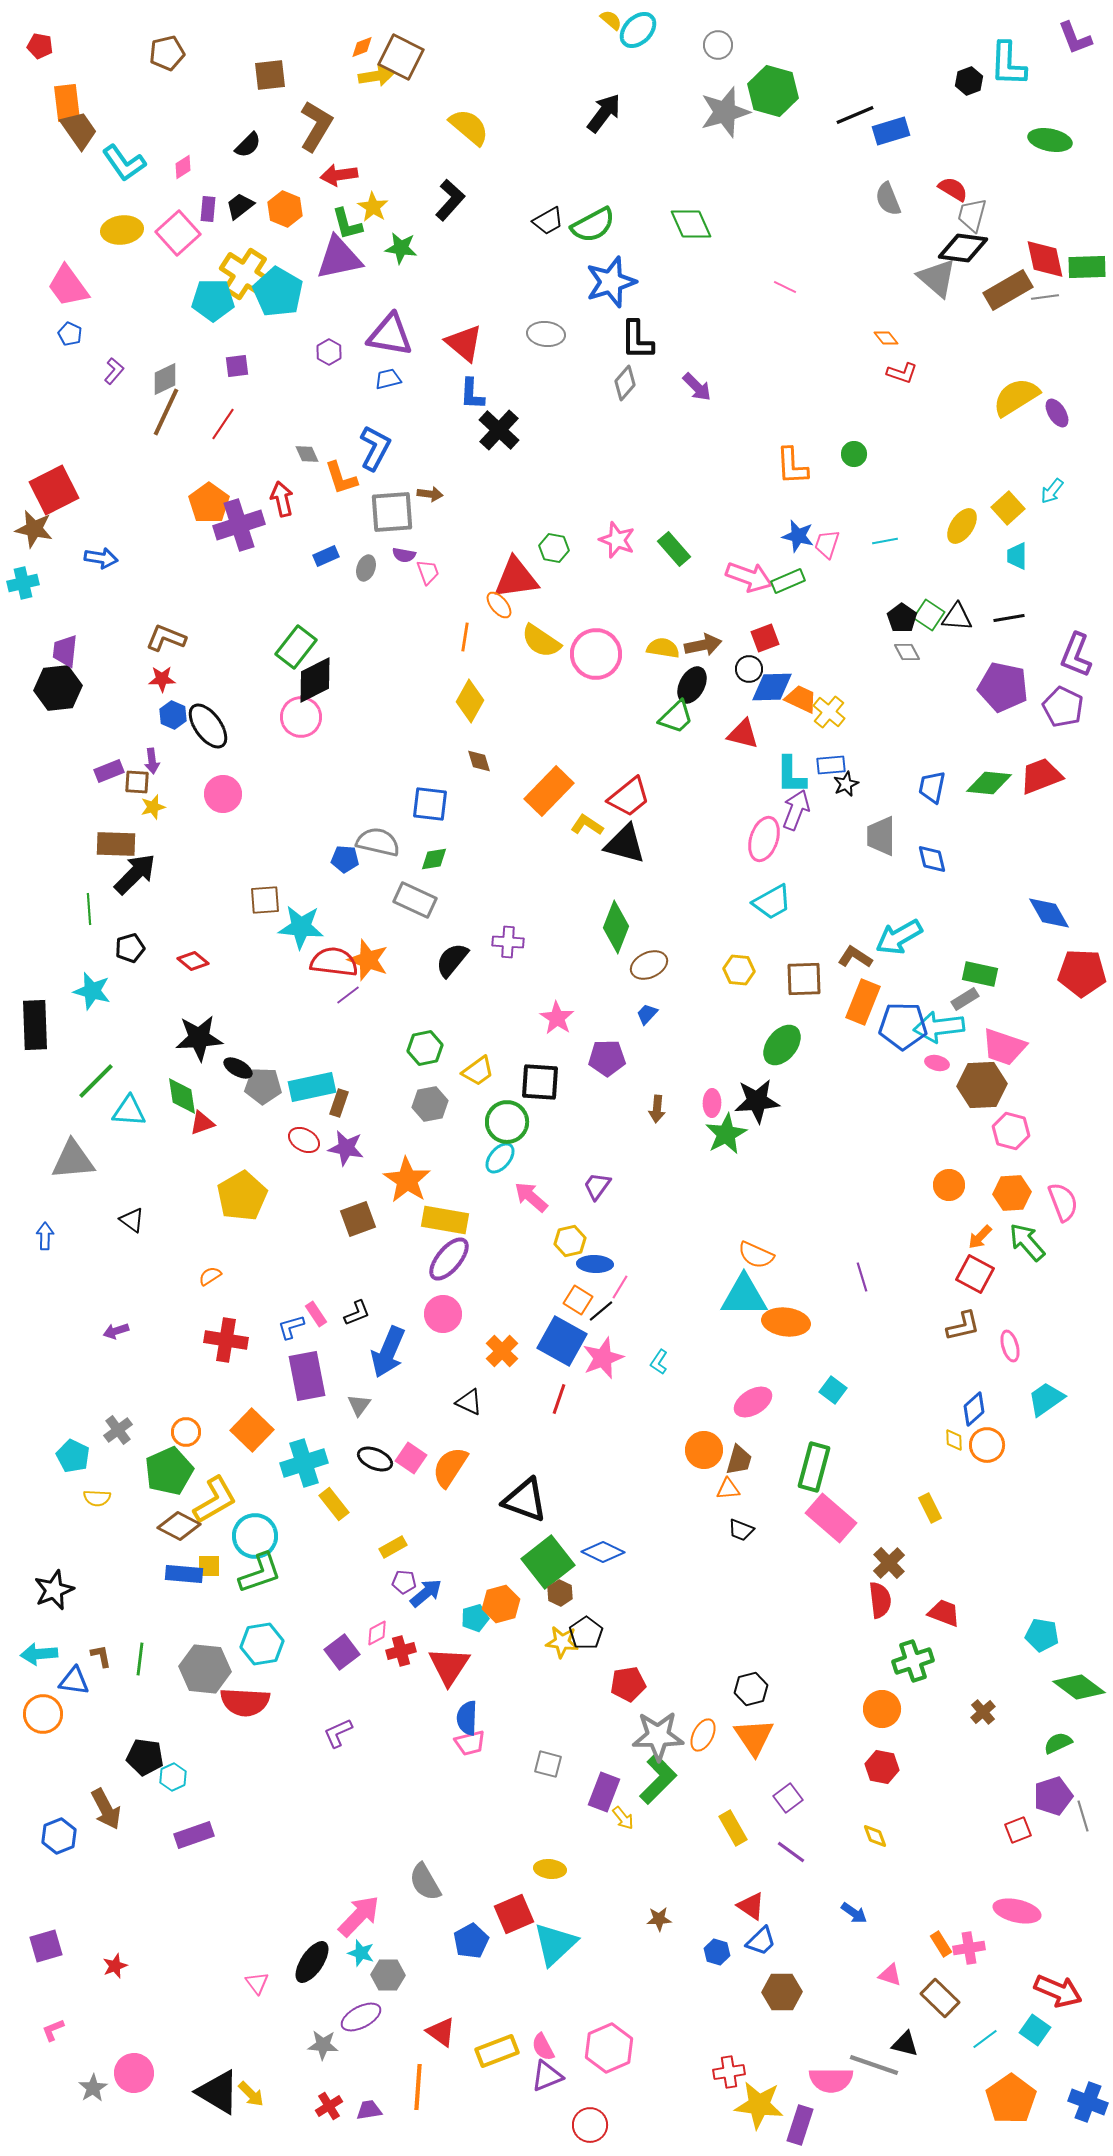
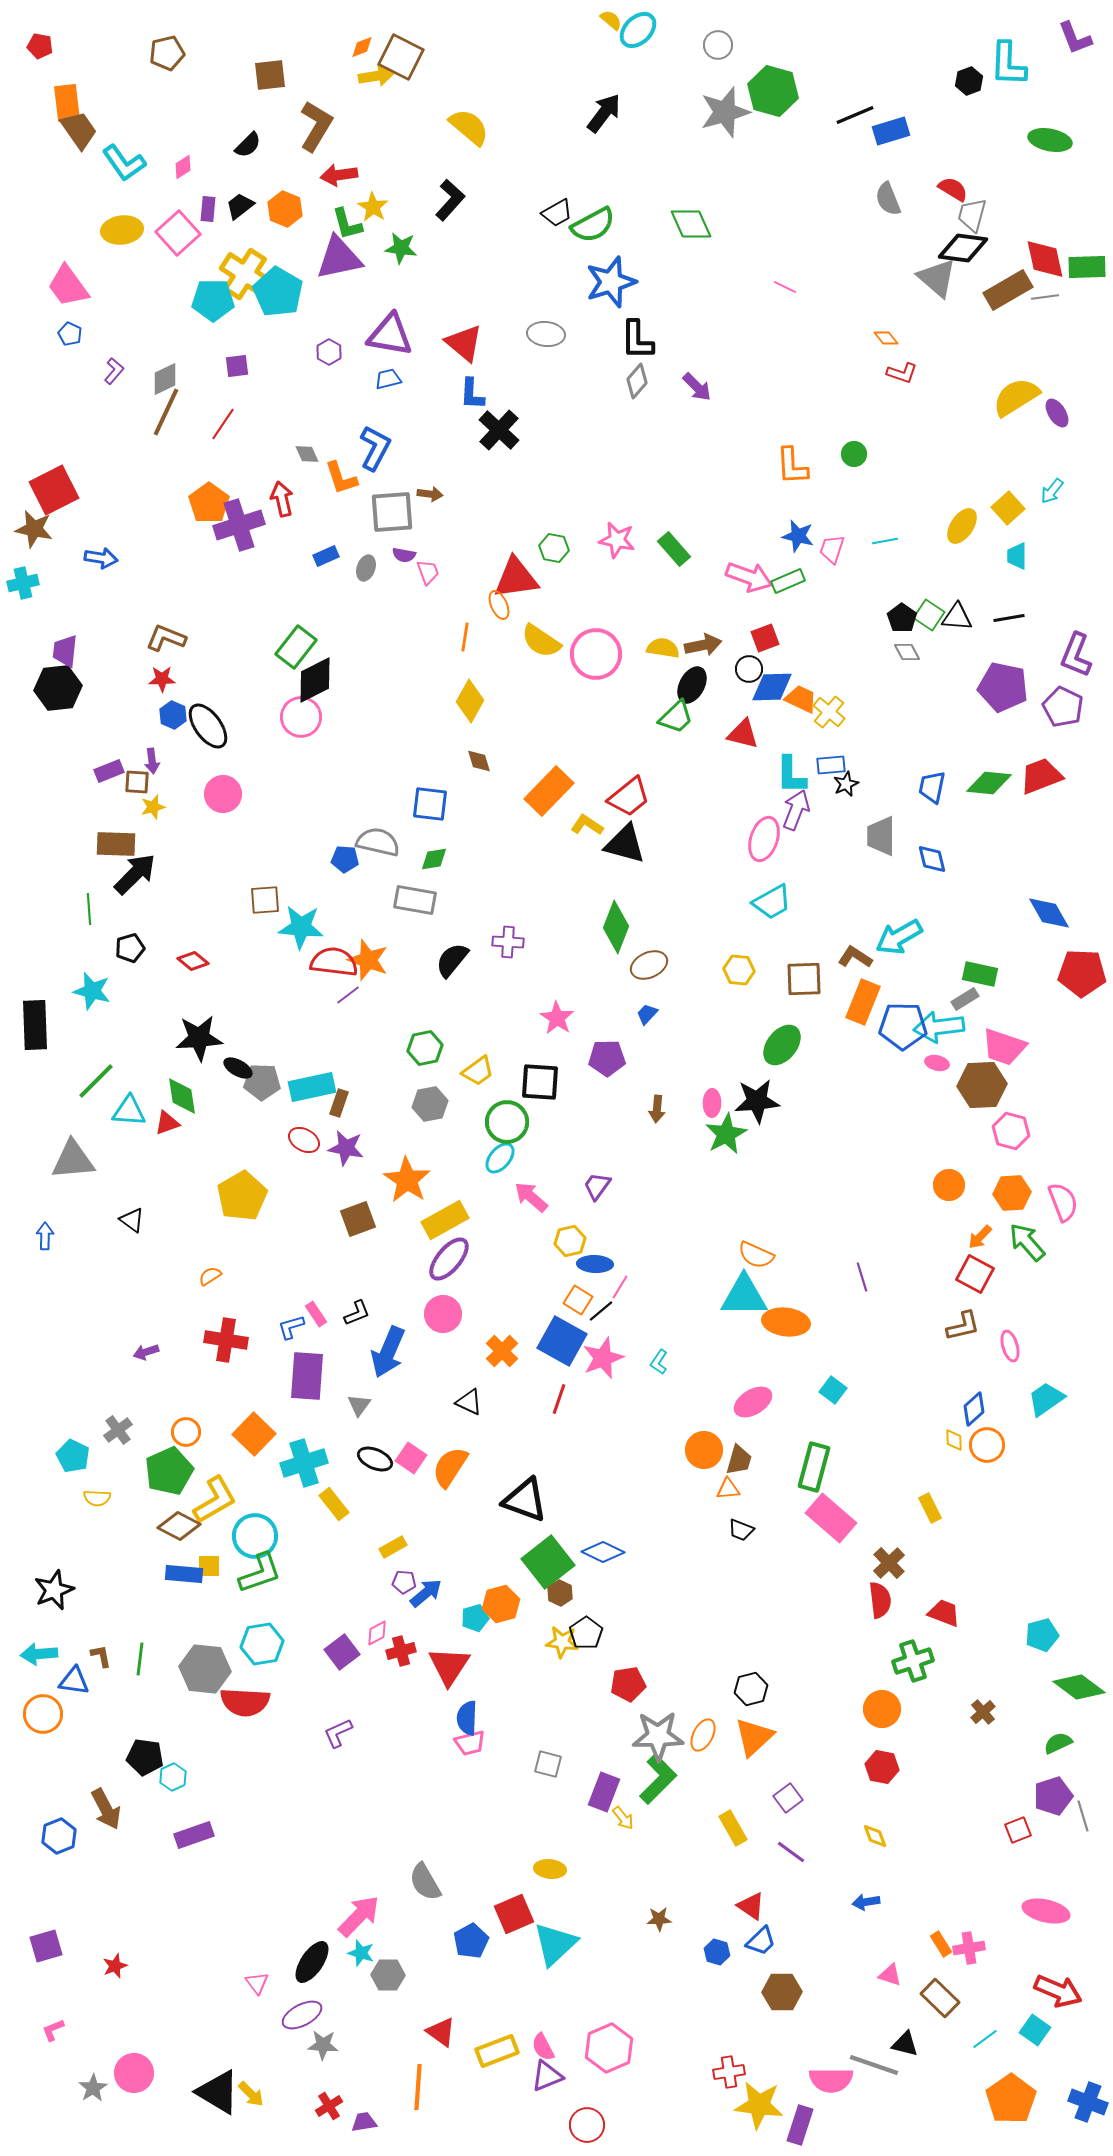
black trapezoid at (548, 221): moved 9 px right, 8 px up
gray diamond at (625, 383): moved 12 px right, 2 px up
pink star at (617, 540): rotated 9 degrees counterclockwise
pink trapezoid at (827, 544): moved 5 px right, 5 px down
orange ellipse at (499, 605): rotated 16 degrees clockwise
gray rectangle at (415, 900): rotated 15 degrees counterclockwise
gray pentagon at (263, 1086): moved 1 px left, 4 px up
red triangle at (202, 1123): moved 35 px left
yellow rectangle at (445, 1220): rotated 39 degrees counterclockwise
purple arrow at (116, 1331): moved 30 px right, 21 px down
purple rectangle at (307, 1376): rotated 15 degrees clockwise
orange square at (252, 1430): moved 2 px right, 4 px down
cyan pentagon at (1042, 1635): rotated 24 degrees counterclockwise
orange triangle at (754, 1737): rotated 21 degrees clockwise
pink ellipse at (1017, 1911): moved 29 px right
blue arrow at (854, 1913): moved 12 px right, 11 px up; rotated 136 degrees clockwise
purple ellipse at (361, 2017): moved 59 px left, 2 px up
purple trapezoid at (369, 2110): moved 5 px left, 12 px down
red circle at (590, 2125): moved 3 px left
